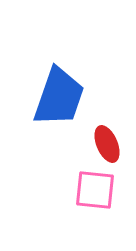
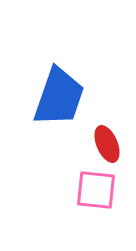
pink square: moved 1 px right
